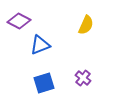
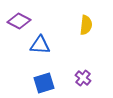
yellow semicircle: rotated 18 degrees counterclockwise
blue triangle: rotated 25 degrees clockwise
